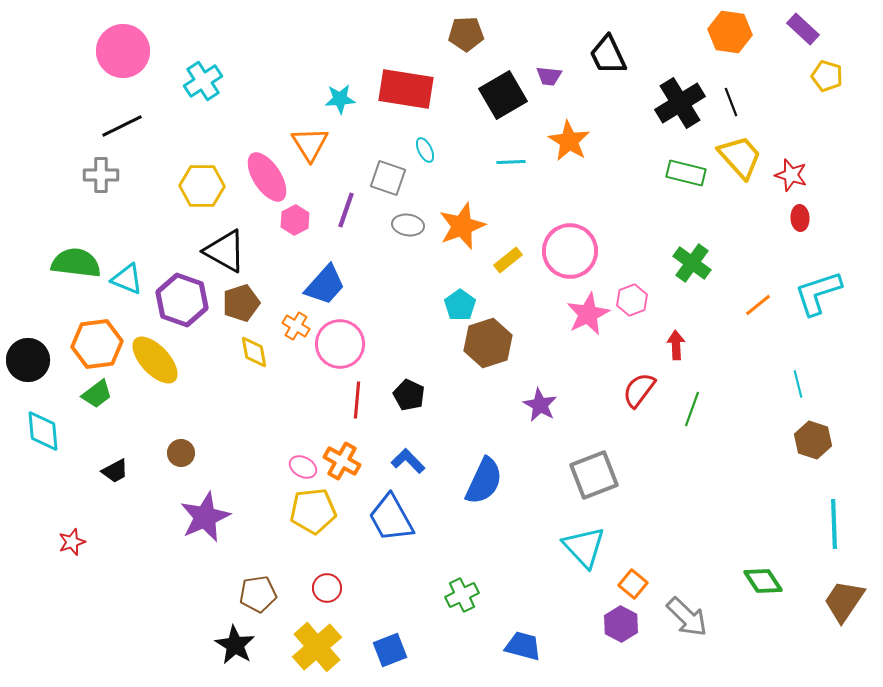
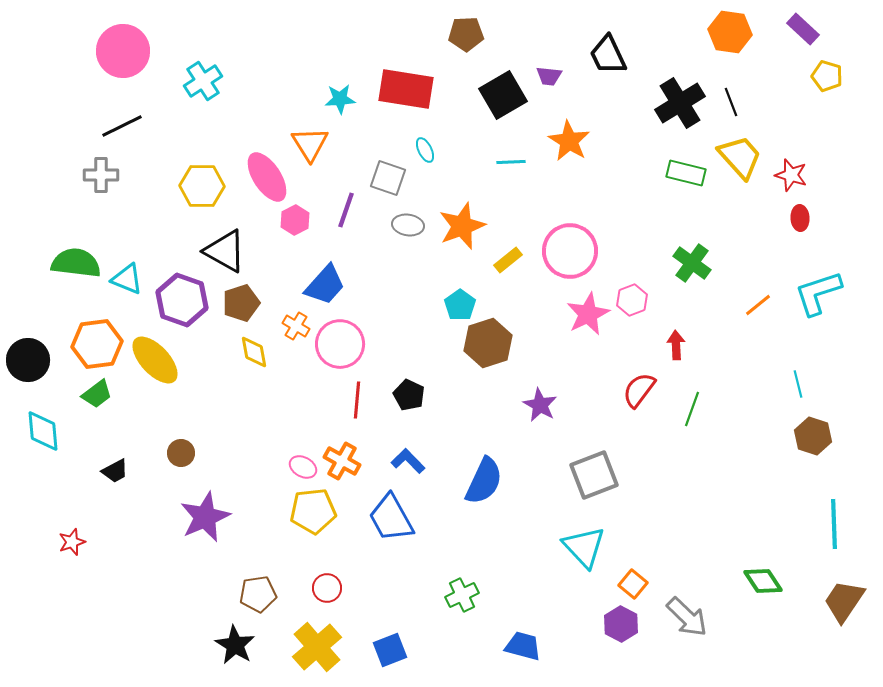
brown hexagon at (813, 440): moved 4 px up
